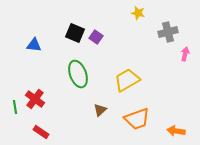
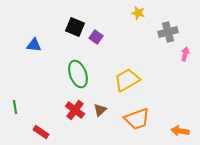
black square: moved 6 px up
red cross: moved 40 px right, 11 px down
orange arrow: moved 4 px right
